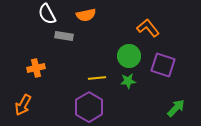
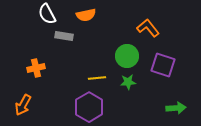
green circle: moved 2 px left
green star: moved 1 px down
green arrow: rotated 42 degrees clockwise
